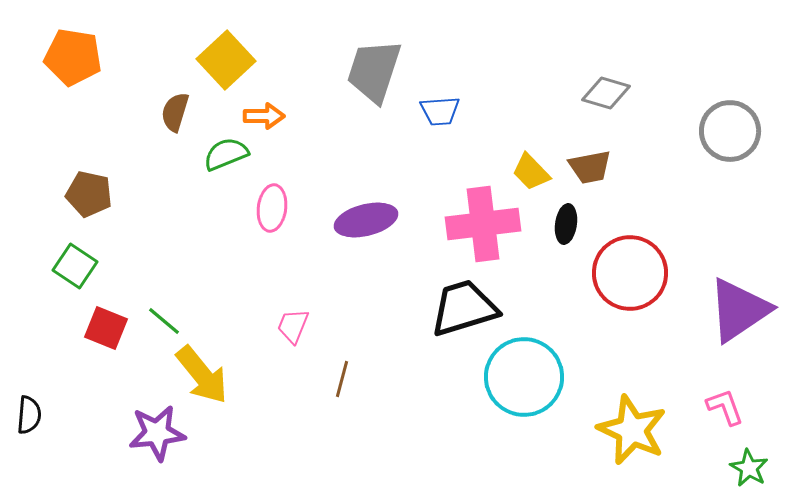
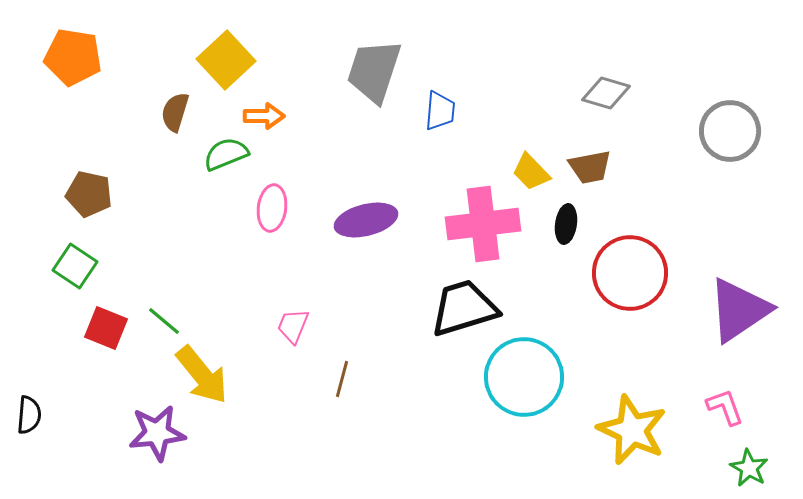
blue trapezoid: rotated 81 degrees counterclockwise
